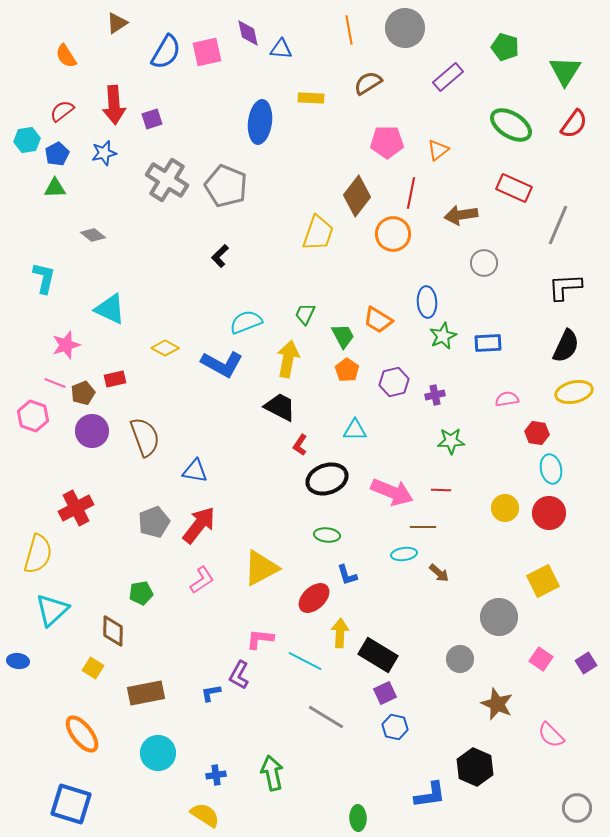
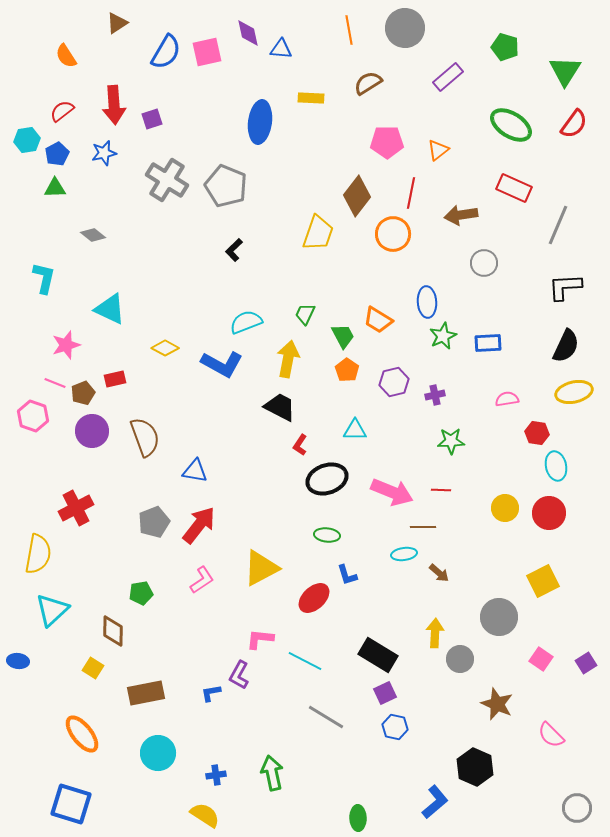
black L-shape at (220, 256): moved 14 px right, 6 px up
cyan ellipse at (551, 469): moved 5 px right, 3 px up
yellow semicircle at (38, 554): rotated 6 degrees counterclockwise
yellow arrow at (340, 633): moved 95 px right
blue L-shape at (430, 795): moved 5 px right, 7 px down; rotated 32 degrees counterclockwise
